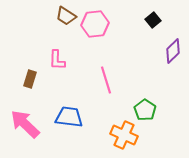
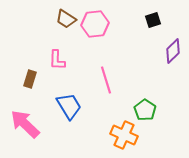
brown trapezoid: moved 3 px down
black square: rotated 21 degrees clockwise
blue trapezoid: moved 11 px up; rotated 52 degrees clockwise
